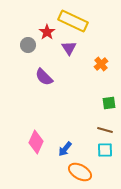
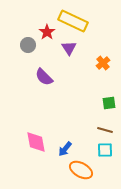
orange cross: moved 2 px right, 1 px up
pink diamond: rotated 35 degrees counterclockwise
orange ellipse: moved 1 px right, 2 px up
